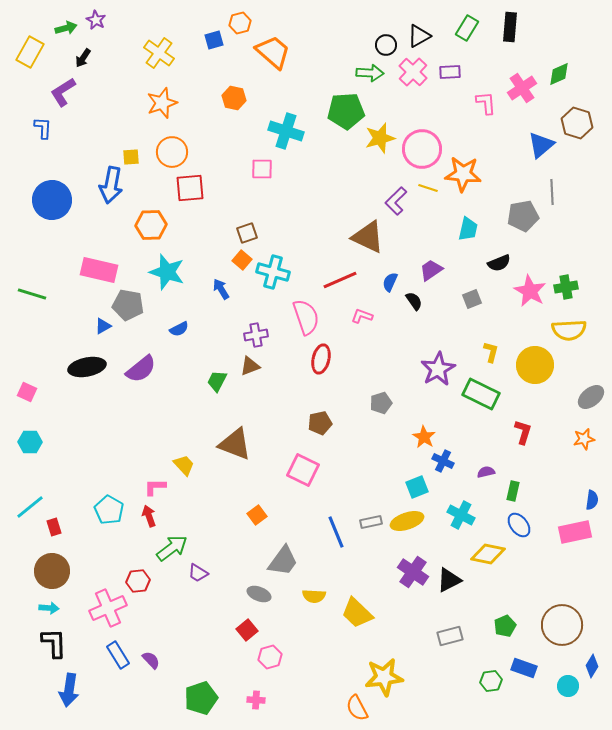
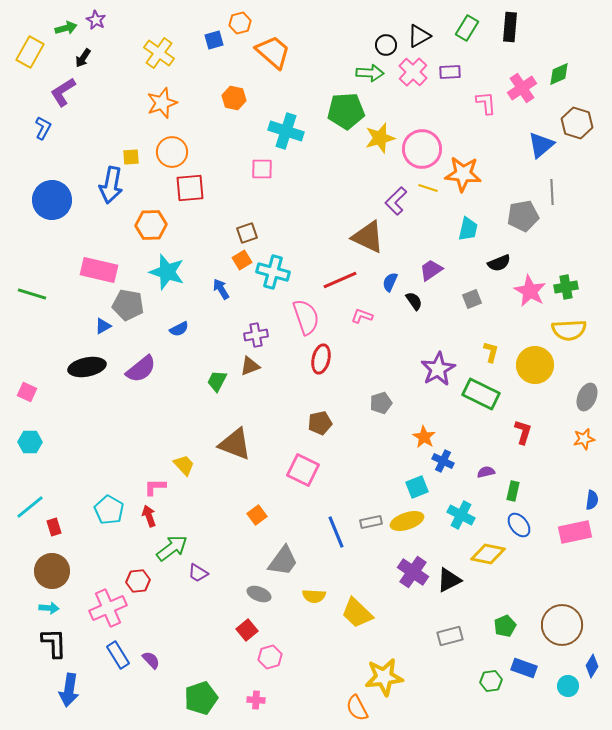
blue L-shape at (43, 128): rotated 25 degrees clockwise
orange square at (242, 260): rotated 18 degrees clockwise
gray ellipse at (591, 397): moved 4 px left; rotated 28 degrees counterclockwise
